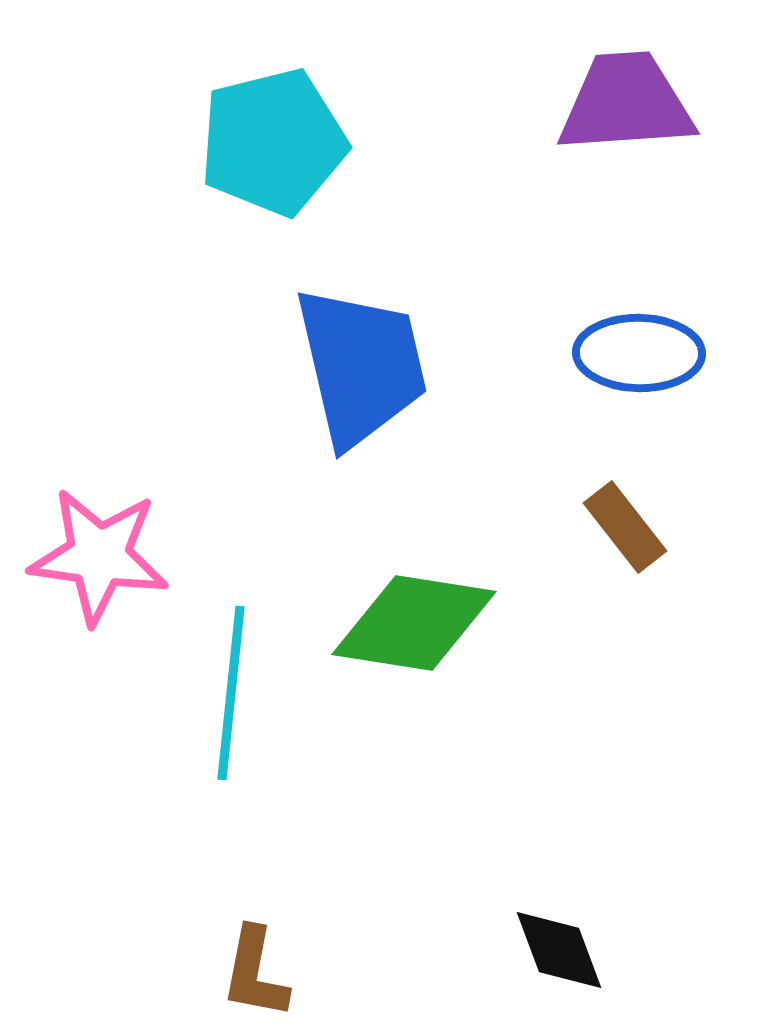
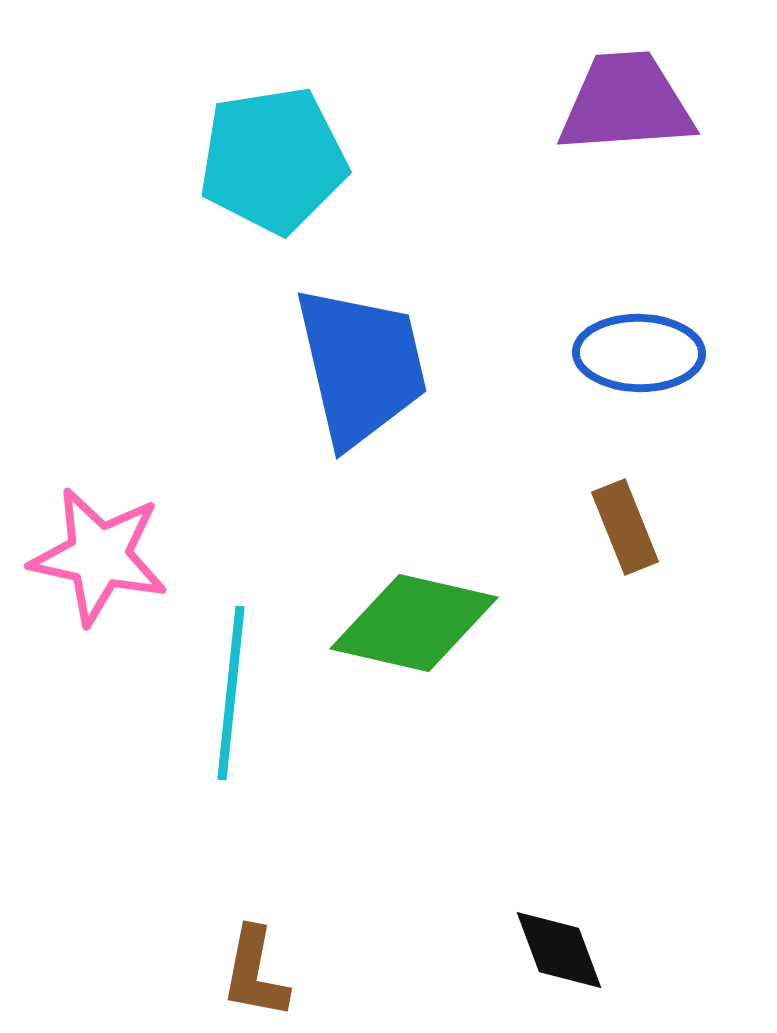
cyan pentagon: moved 18 px down; rotated 5 degrees clockwise
brown rectangle: rotated 16 degrees clockwise
pink star: rotated 4 degrees clockwise
green diamond: rotated 4 degrees clockwise
